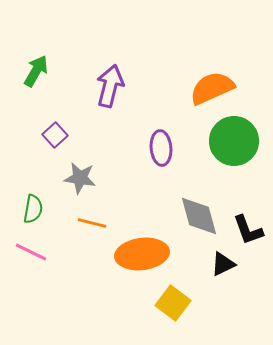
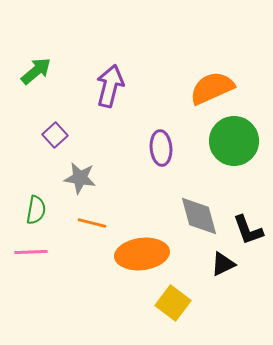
green arrow: rotated 20 degrees clockwise
green semicircle: moved 3 px right, 1 px down
pink line: rotated 28 degrees counterclockwise
